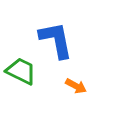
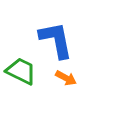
orange arrow: moved 10 px left, 8 px up
